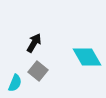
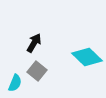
cyan diamond: rotated 16 degrees counterclockwise
gray square: moved 1 px left
